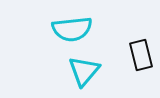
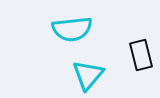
cyan triangle: moved 4 px right, 4 px down
